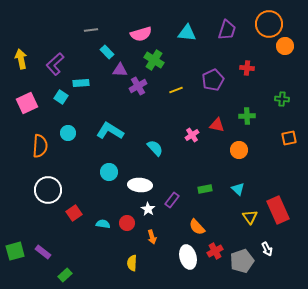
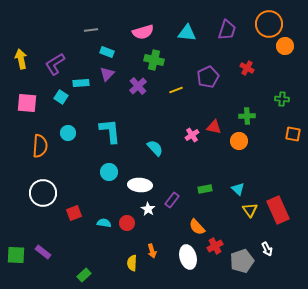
pink semicircle at (141, 34): moved 2 px right, 2 px up
cyan rectangle at (107, 52): rotated 24 degrees counterclockwise
green cross at (154, 60): rotated 18 degrees counterclockwise
purple L-shape at (55, 64): rotated 10 degrees clockwise
red cross at (247, 68): rotated 24 degrees clockwise
purple triangle at (120, 70): moved 13 px left, 4 px down; rotated 49 degrees counterclockwise
purple pentagon at (213, 80): moved 5 px left, 3 px up
purple cross at (138, 86): rotated 12 degrees counterclockwise
pink square at (27, 103): rotated 30 degrees clockwise
red triangle at (217, 125): moved 3 px left, 2 px down
cyan L-shape at (110, 131): rotated 52 degrees clockwise
orange square at (289, 138): moved 4 px right, 4 px up; rotated 21 degrees clockwise
orange circle at (239, 150): moved 9 px up
white circle at (48, 190): moved 5 px left, 3 px down
red square at (74, 213): rotated 14 degrees clockwise
yellow triangle at (250, 217): moved 7 px up
cyan semicircle at (103, 224): moved 1 px right, 1 px up
orange arrow at (152, 237): moved 14 px down
green square at (15, 251): moved 1 px right, 4 px down; rotated 18 degrees clockwise
red cross at (215, 251): moved 5 px up
green rectangle at (65, 275): moved 19 px right
